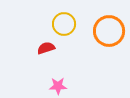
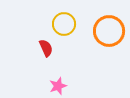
red semicircle: rotated 84 degrees clockwise
pink star: rotated 18 degrees counterclockwise
